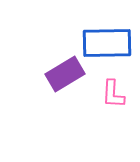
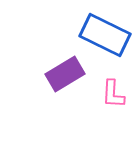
blue rectangle: moved 2 px left, 8 px up; rotated 27 degrees clockwise
